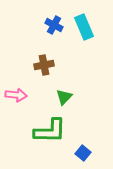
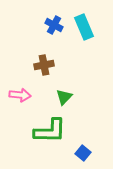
pink arrow: moved 4 px right
